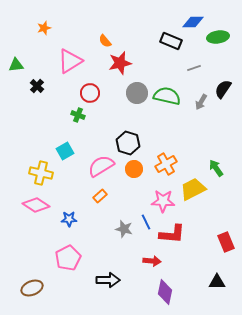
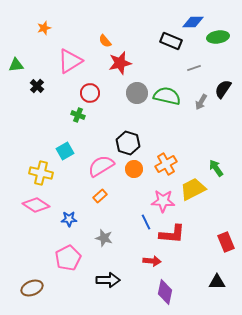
gray star: moved 20 px left, 9 px down
